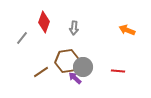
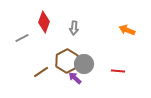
gray line: rotated 24 degrees clockwise
brown hexagon: rotated 20 degrees counterclockwise
gray circle: moved 1 px right, 3 px up
